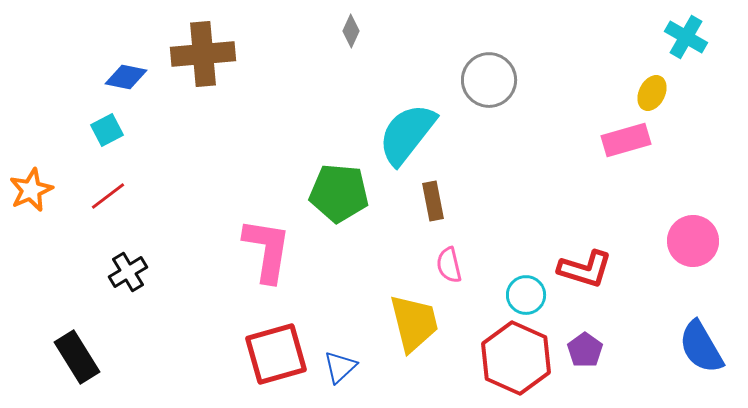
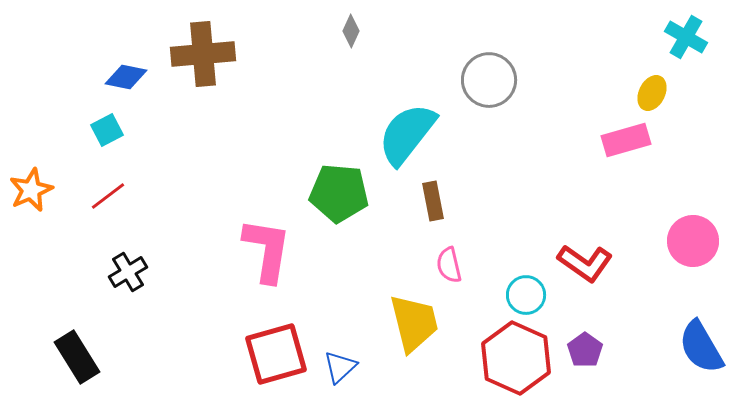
red L-shape: moved 6 px up; rotated 18 degrees clockwise
